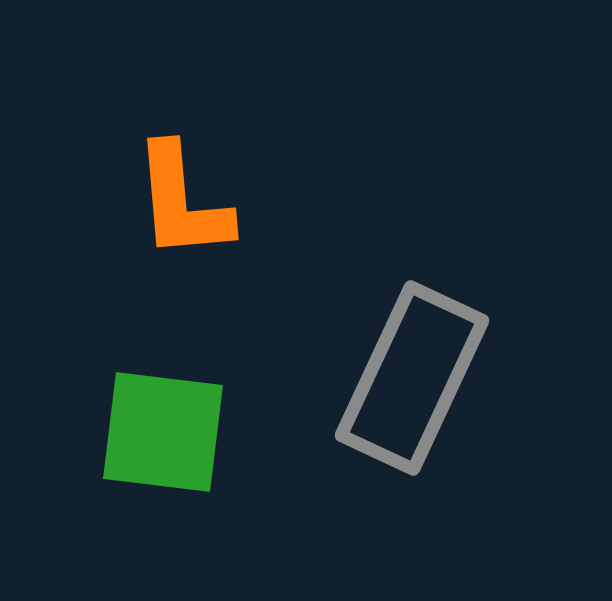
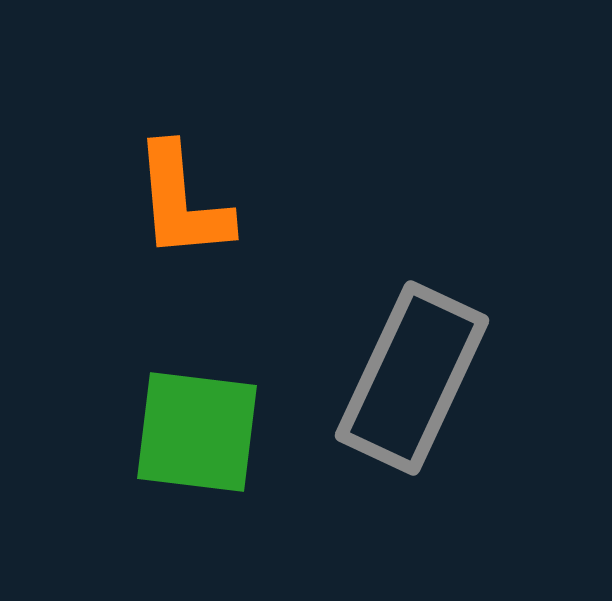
green square: moved 34 px right
